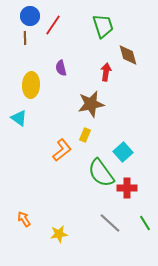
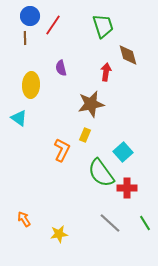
orange L-shape: rotated 25 degrees counterclockwise
